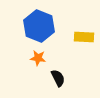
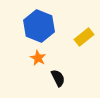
yellow rectangle: rotated 42 degrees counterclockwise
orange star: rotated 21 degrees clockwise
